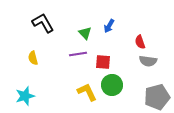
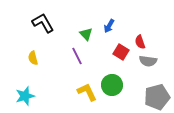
green triangle: moved 1 px right, 1 px down
purple line: moved 1 px left, 2 px down; rotated 72 degrees clockwise
red square: moved 18 px right, 10 px up; rotated 28 degrees clockwise
